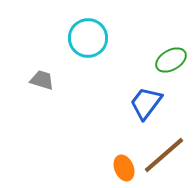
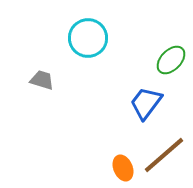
green ellipse: rotated 16 degrees counterclockwise
orange ellipse: moved 1 px left
